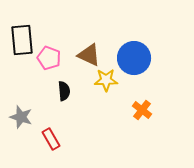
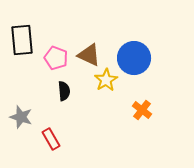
pink pentagon: moved 7 px right
yellow star: rotated 30 degrees counterclockwise
